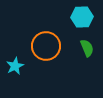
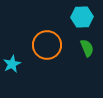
orange circle: moved 1 px right, 1 px up
cyan star: moved 3 px left, 2 px up
